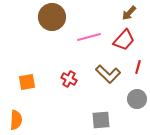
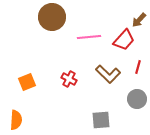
brown arrow: moved 10 px right, 7 px down
pink line: rotated 10 degrees clockwise
orange square: rotated 12 degrees counterclockwise
